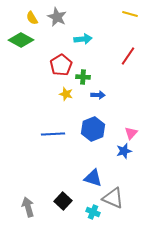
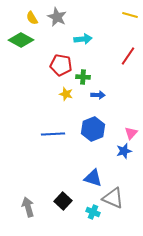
yellow line: moved 1 px down
red pentagon: rotated 30 degrees counterclockwise
